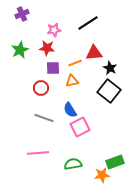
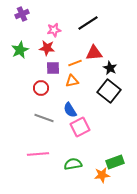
pink line: moved 1 px down
